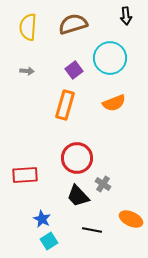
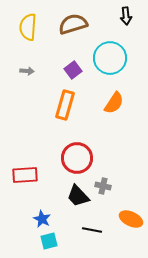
purple square: moved 1 px left
orange semicircle: rotated 35 degrees counterclockwise
gray cross: moved 2 px down; rotated 21 degrees counterclockwise
cyan square: rotated 18 degrees clockwise
